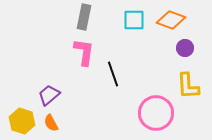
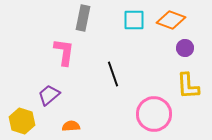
gray rectangle: moved 1 px left, 1 px down
pink L-shape: moved 20 px left
pink circle: moved 2 px left, 1 px down
orange semicircle: moved 20 px right, 3 px down; rotated 114 degrees clockwise
